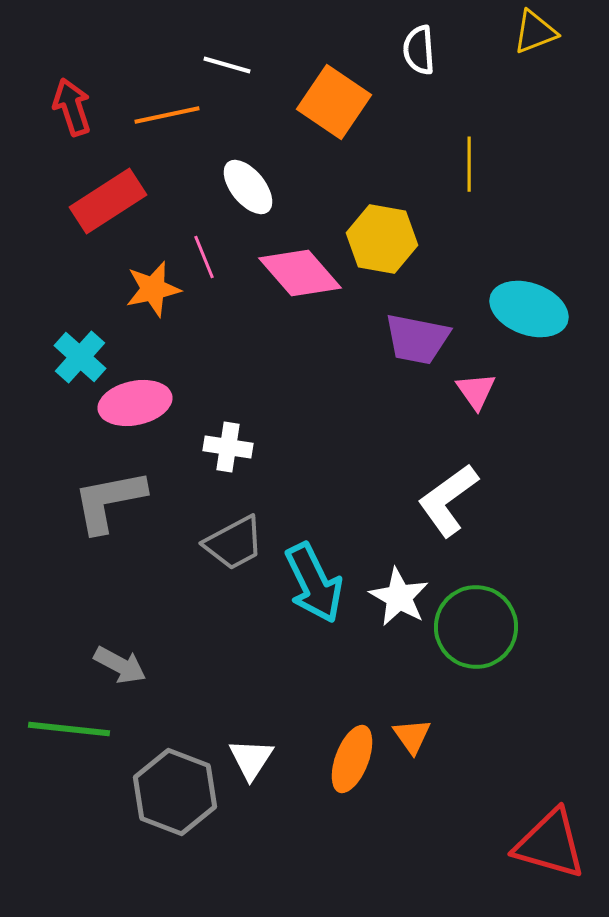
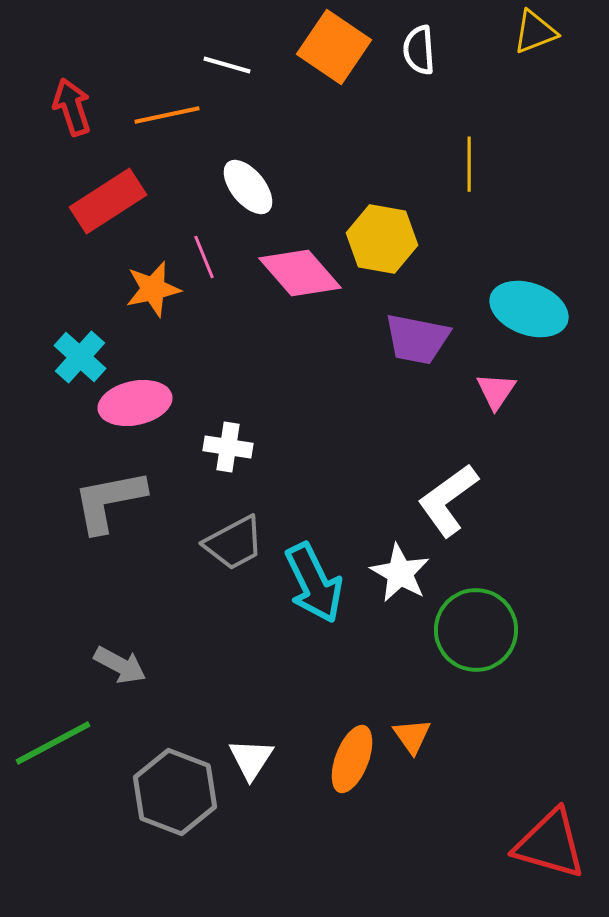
orange square: moved 55 px up
pink triangle: moved 20 px right; rotated 9 degrees clockwise
white star: moved 1 px right, 24 px up
green circle: moved 3 px down
green line: moved 16 px left, 14 px down; rotated 34 degrees counterclockwise
